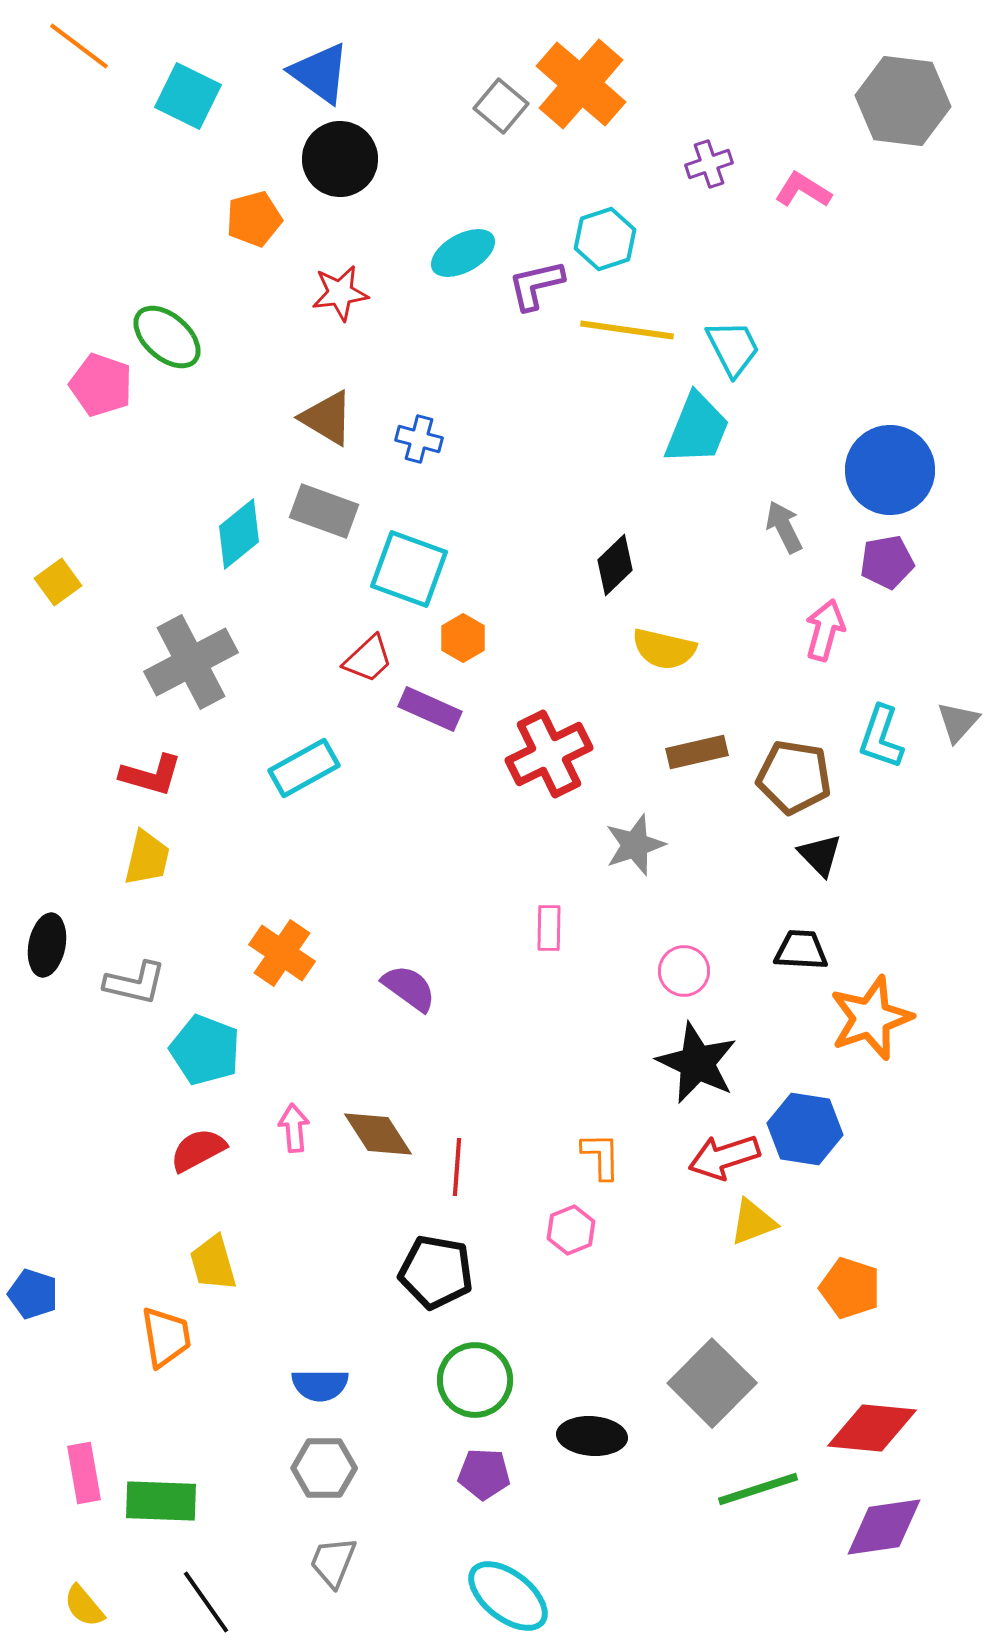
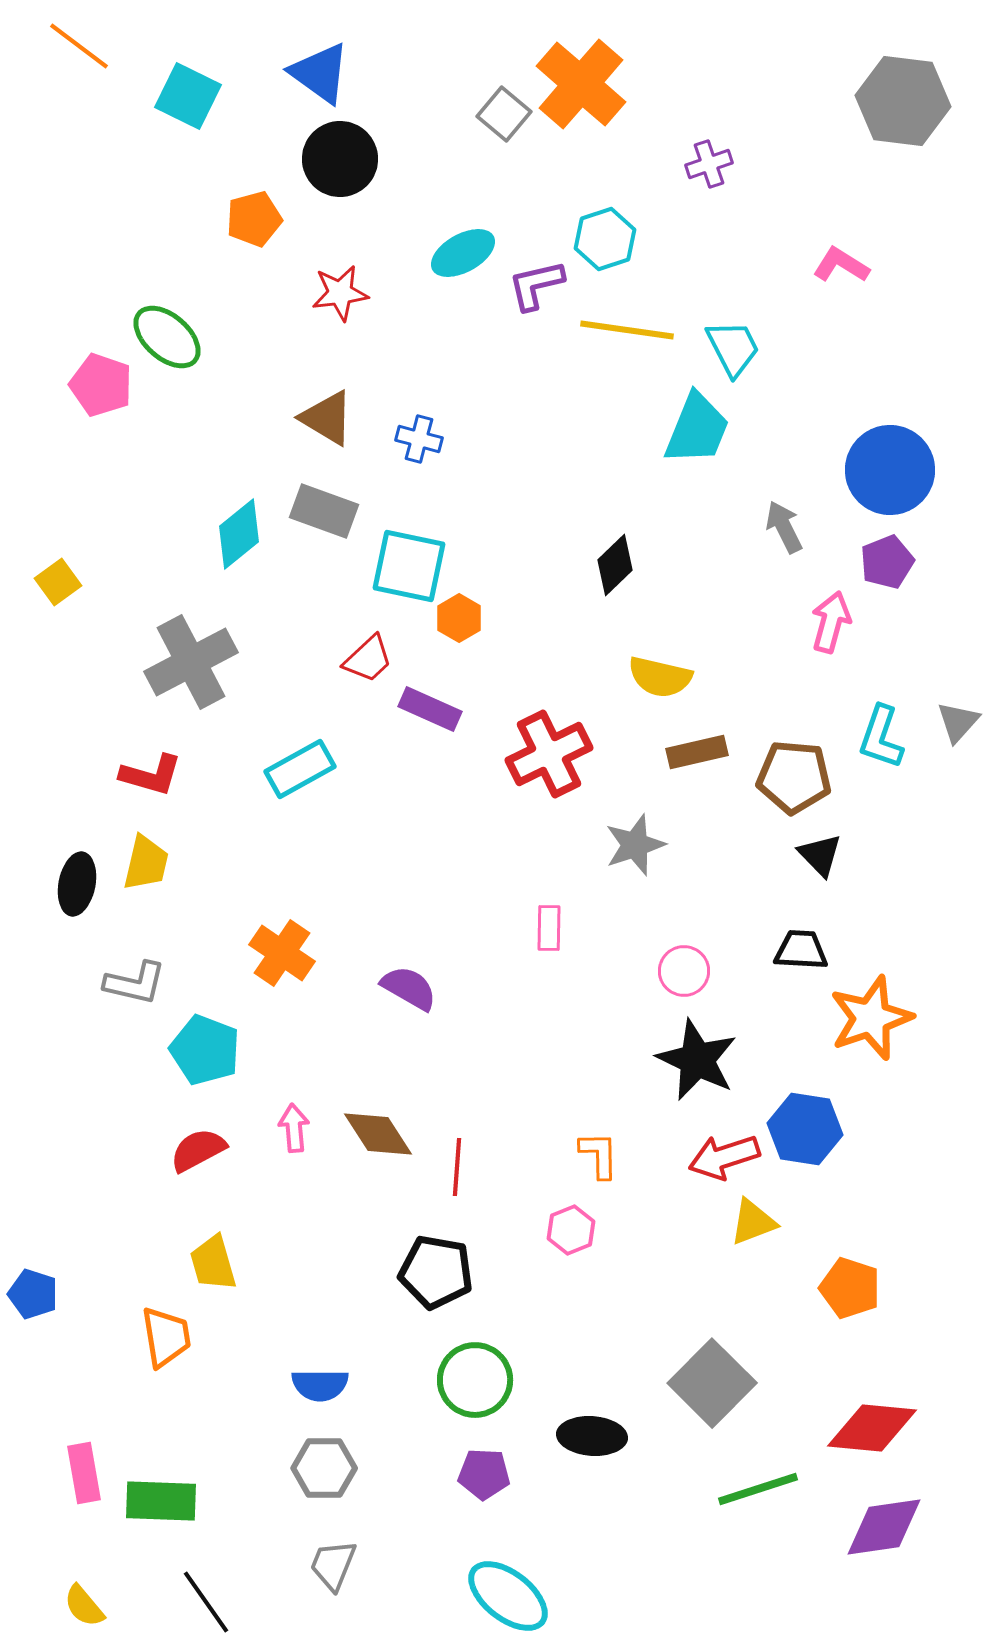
gray square at (501, 106): moved 3 px right, 8 px down
pink L-shape at (803, 190): moved 38 px right, 75 px down
purple pentagon at (887, 562): rotated 12 degrees counterclockwise
cyan square at (409, 569): moved 3 px up; rotated 8 degrees counterclockwise
pink arrow at (825, 630): moved 6 px right, 8 px up
orange hexagon at (463, 638): moved 4 px left, 20 px up
yellow semicircle at (664, 649): moved 4 px left, 28 px down
cyan rectangle at (304, 768): moved 4 px left, 1 px down
brown pentagon at (794, 777): rotated 4 degrees counterclockwise
yellow trapezoid at (147, 858): moved 1 px left, 5 px down
black ellipse at (47, 945): moved 30 px right, 61 px up
purple semicircle at (409, 988): rotated 6 degrees counterclockwise
black star at (697, 1063): moved 3 px up
orange L-shape at (601, 1156): moved 2 px left, 1 px up
gray trapezoid at (333, 1562): moved 3 px down
